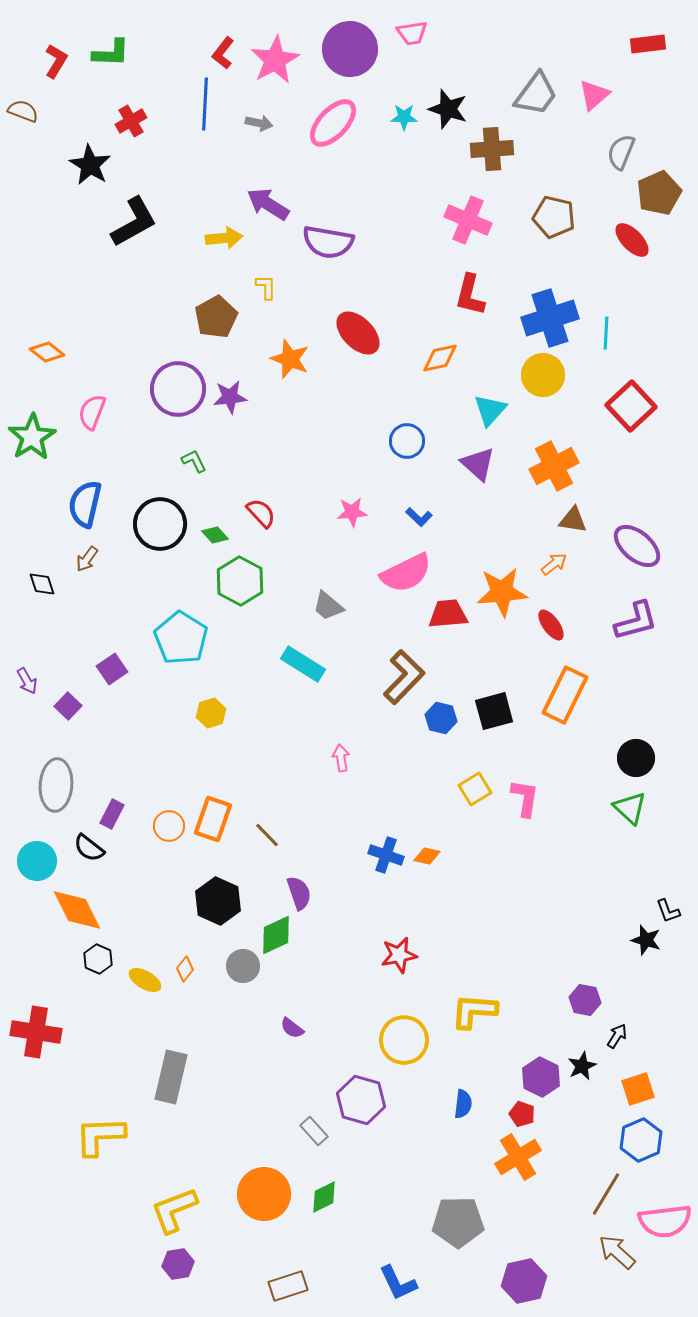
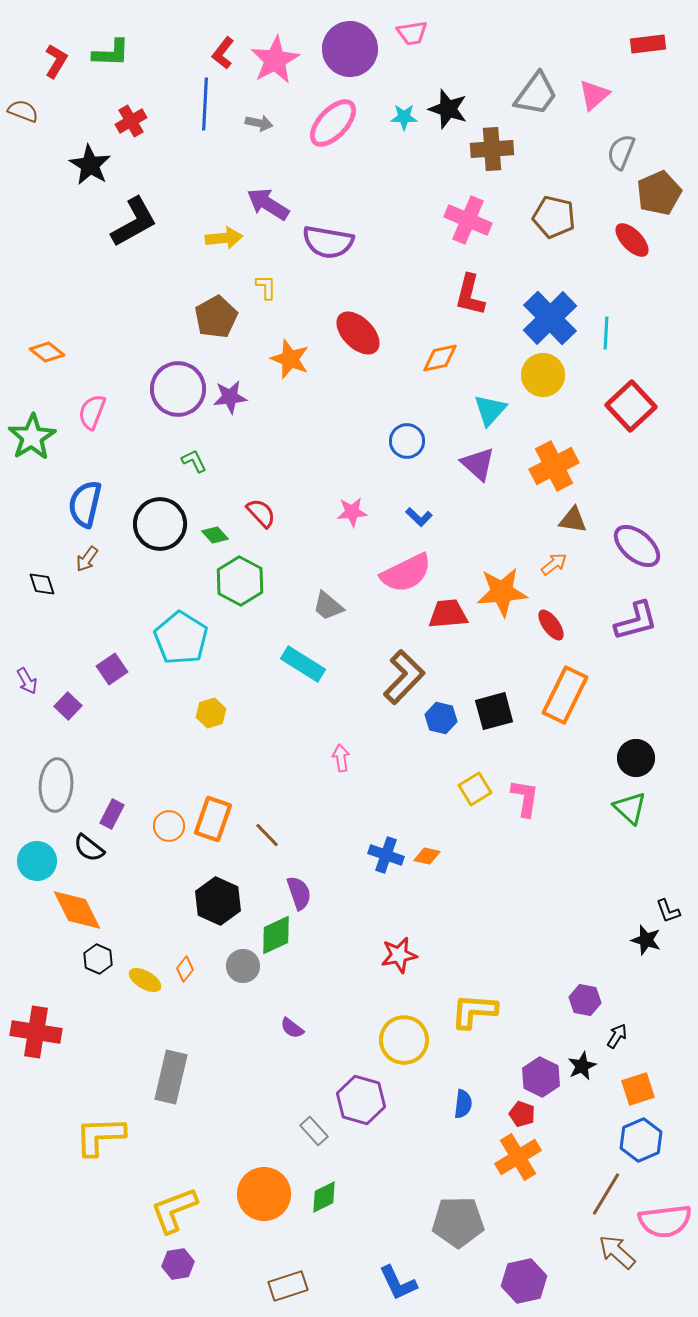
blue cross at (550, 318): rotated 26 degrees counterclockwise
